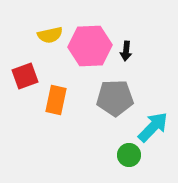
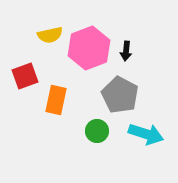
pink hexagon: moved 1 px left, 2 px down; rotated 18 degrees counterclockwise
gray pentagon: moved 5 px right, 3 px up; rotated 30 degrees clockwise
cyan arrow: moved 7 px left, 7 px down; rotated 64 degrees clockwise
green circle: moved 32 px left, 24 px up
